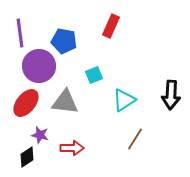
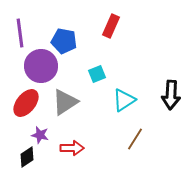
purple circle: moved 2 px right
cyan square: moved 3 px right, 1 px up
gray triangle: rotated 40 degrees counterclockwise
